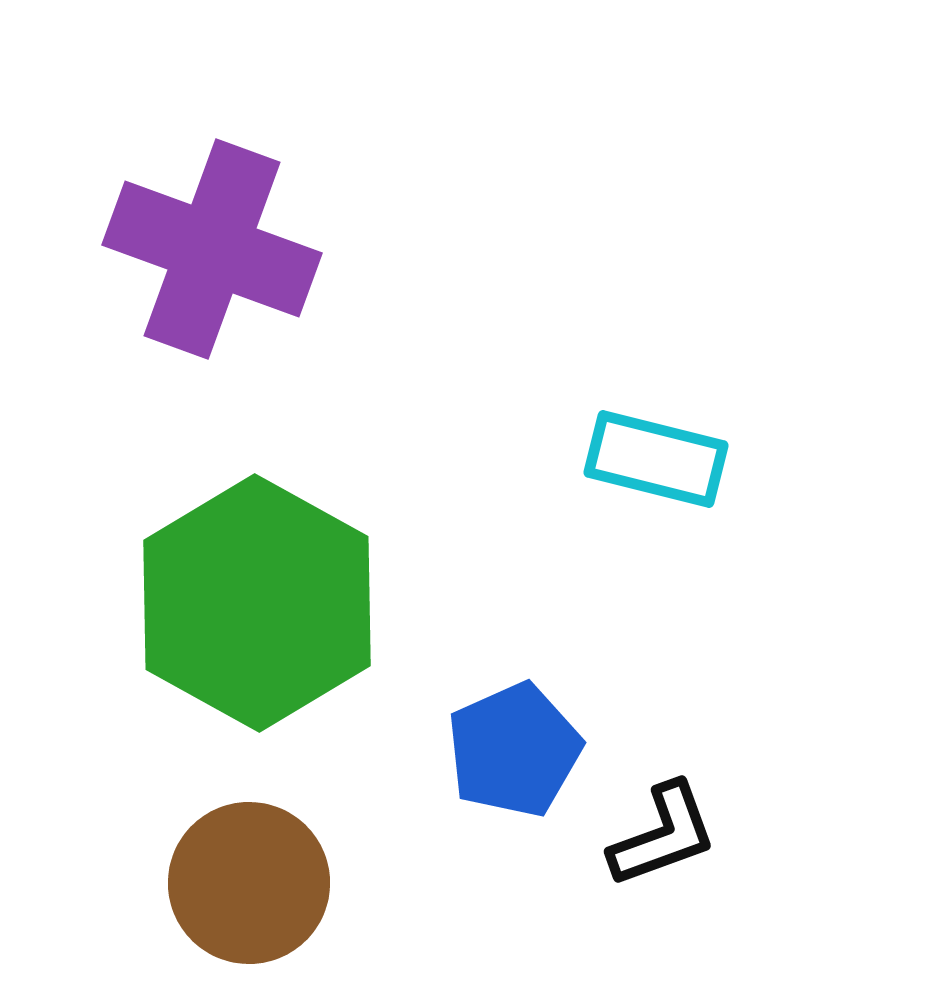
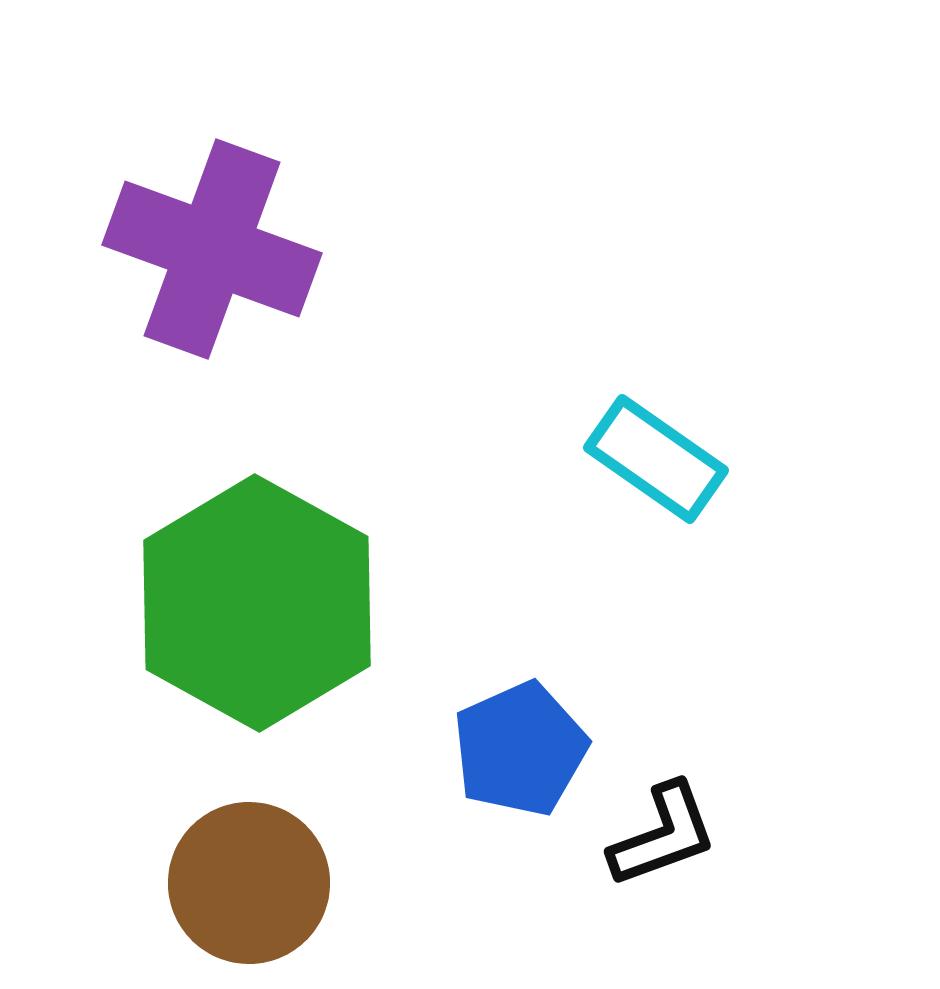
cyan rectangle: rotated 21 degrees clockwise
blue pentagon: moved 6 px right, 1 px up
